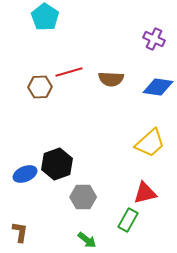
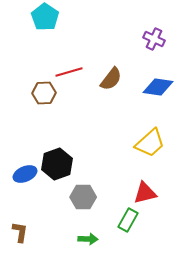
brown semicircle: rotated 55 degrees counterclockwise
brown hexagon: moved 4 px right, 6 px down
green arrow: moved 1 px right, 1 px up; rotated 36 degrees counterclockwise
